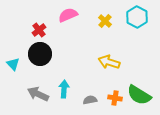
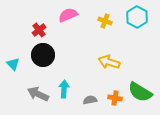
yellow cross: rotated 24 degrees counterclockwise
black circle: moved 3 px right, 1 px down
green semicircle: moved 1 px right, 3 px up
